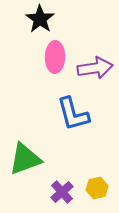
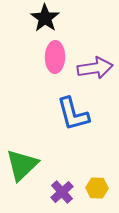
black star: moved 5 px right, 1 px up
green triangle: moved 3 px left, 6 px down; rotated 24 degrees counterclockwise
yellow hexagon: rotated 15 degrees clockwise
